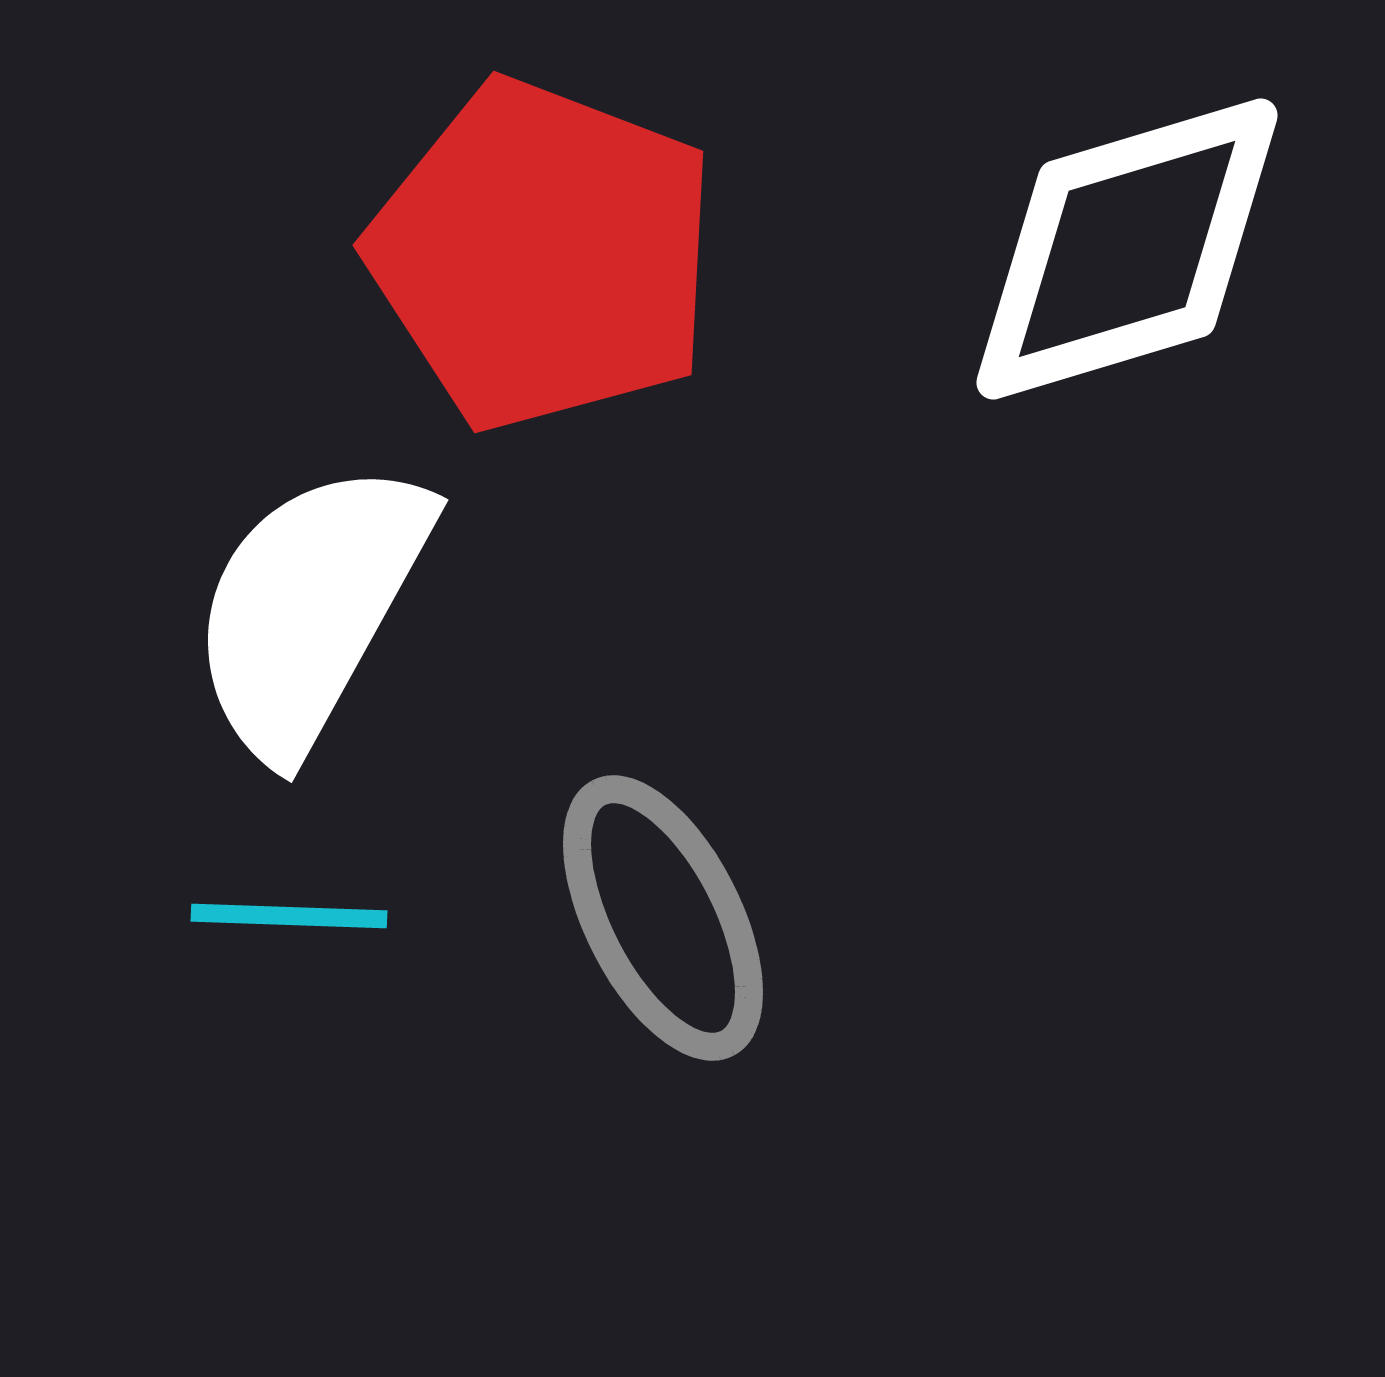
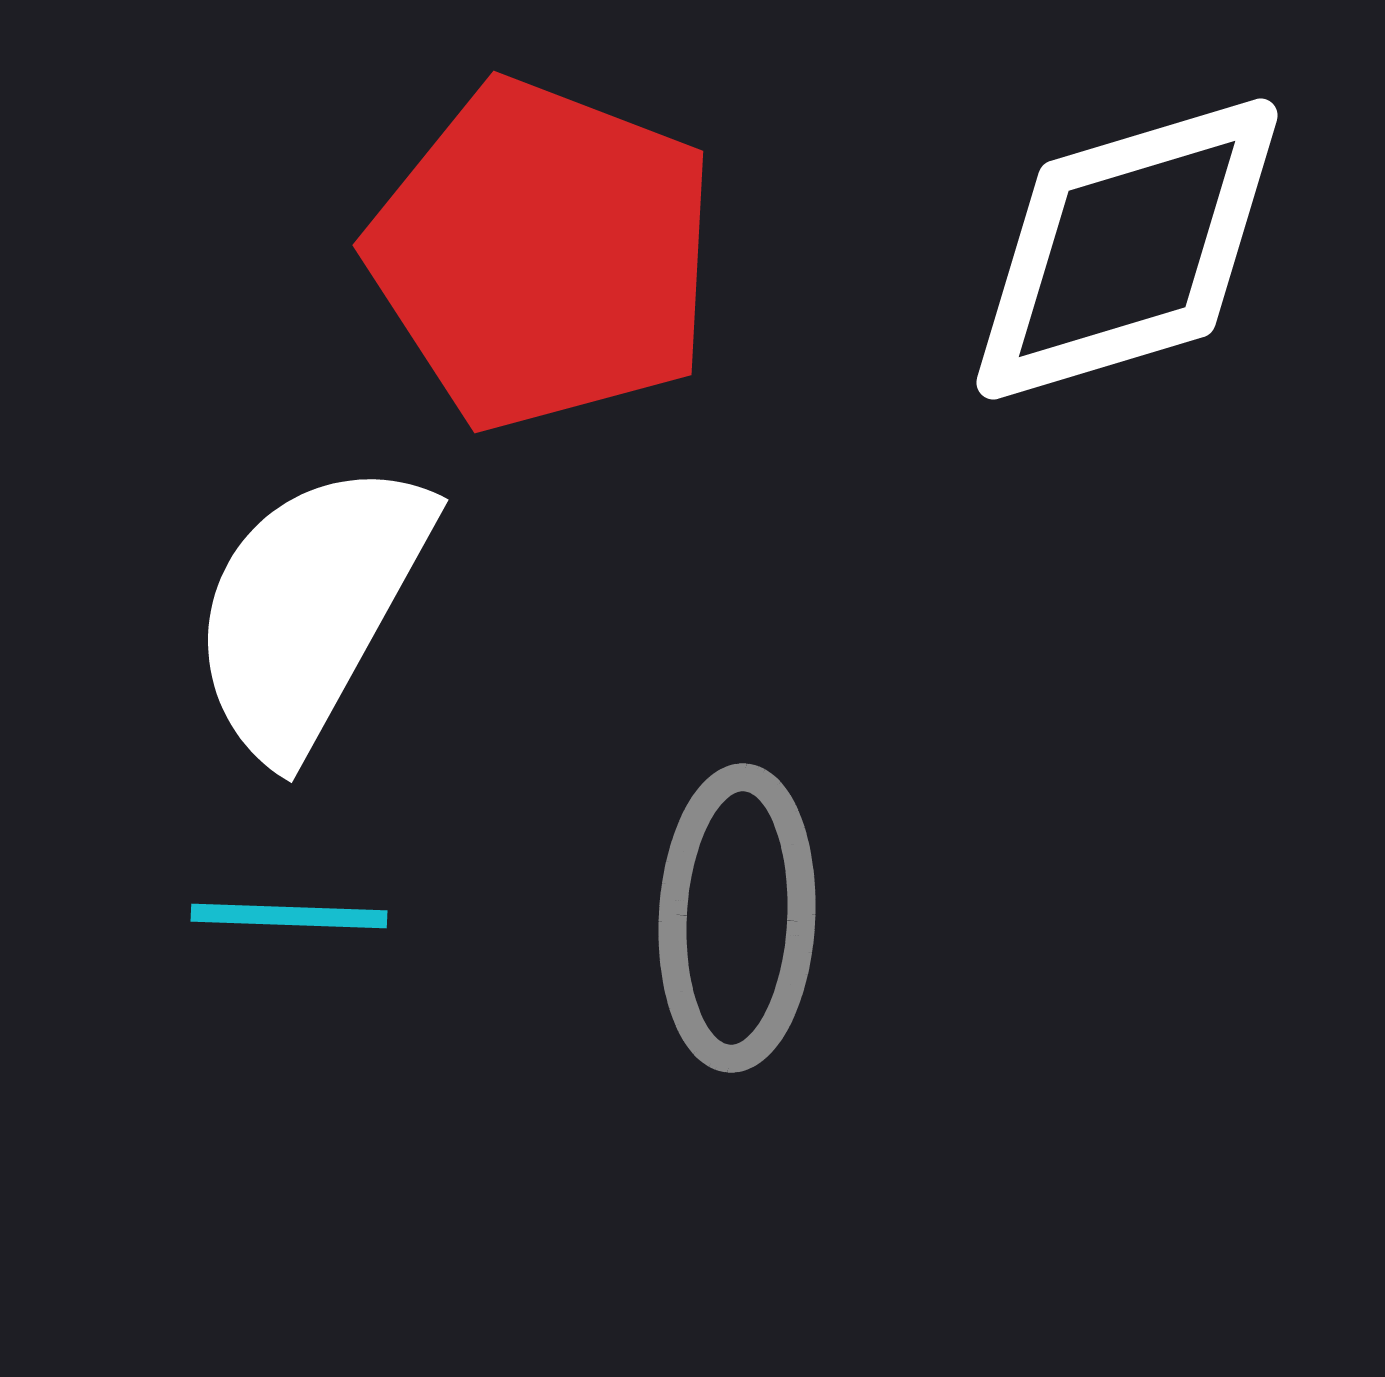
gray ellipse: moved 74 px right; rotated 30 degrees clockwise
